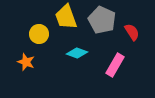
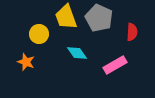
gray pentagon: moved 3 px left, 2 px up
red semicircle: rotated 36 degrees clockwise
cyan diamond: rotated 35 degrees clockwise
pink rectangle: rotated 30 degrees clockwise
